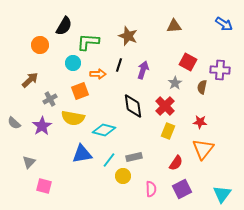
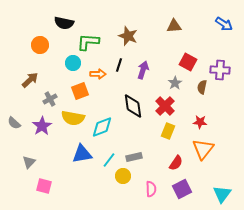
black semicircle: moved 3 px up; rotated 72 degrees clockwise
cyan diamond: moved 2 px left, 3 px up; rotated 35 degrees counterclockwise
